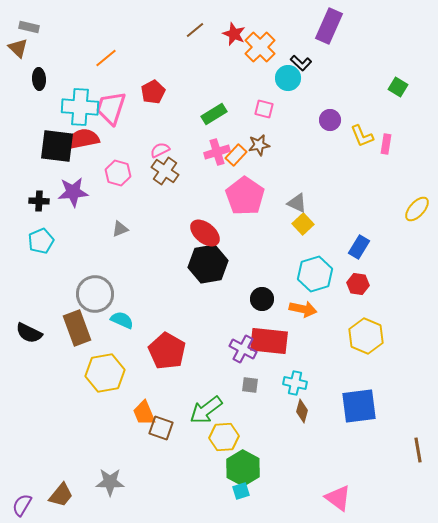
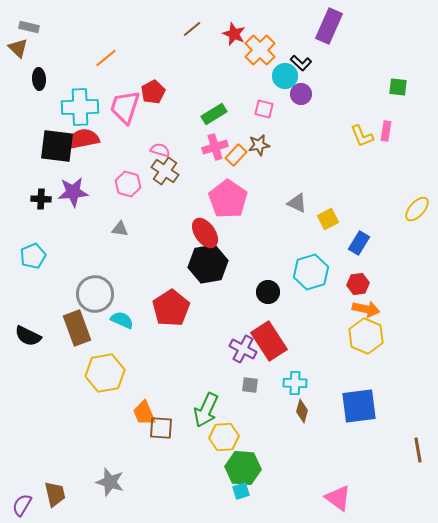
brown line at (195, 30): moved 3 px left, 1 px up
orange cross at (260, 47): moved 3 px down
cyan circle at (288, 78): moved 3 px left, 2 px up
green square at (398, 87): rotated 24 degrees counterclockwise
cyan cross at (80, 107): rotated 6 degrees counterclockwise
pink trapezoid at (111, 108): moved 14 px right, 1 px up
purple circle at (330, 120): moved 29 px left, 26 px up
pink rectangle at (386, 144): moved 13 px up
pink semicircle at (160, 150): rotated 42 degrees clockwise
pink cross at (217, 152): moved 2 px left, 5 px up
pink hexagon at (118, 173): moved 10 px right, 11 px down
pink pentagon at (245, 196): moved 17 px left, 3 px down
black cross at (39, 201): moved 2 px right, 2 px up
yellow square at (303, 224): moved 25 px right, 5 px up; rotated 15 degrees clockwise
gray triangle at (120, 229): rotated 30 degrees clockwise
red ellipse at (205, 233): rotated 16 degrees clockwise
cyan pentagon at (41, 241): moved 8 px left, 15 px down
blue rectangle at (359, 247): moved 4 px up
cyan hexagon at (315, 274): moved 4 px left, 2 px up
red hexagon at (358, 284): rotated 15 degrees counterclockwise
black circle at (262, 299): moved 6 px right, 7 px up
orange arrow at (303, 309): moved 63 px right
black semicircle at (29, 333): moved 1 px left, 3 px down
red rectangle at (269, 341): rotated 51 degrees clockwise
red pentagon at (167, 351): moved 4 px right, 43 px up; rotated 9 degrees clockwise
cyan cross at (295, 383): rotated 10 degrees counterclockwise
green arrow at (206, 410): rotated 28 degrees counterclockwise
brown square at (161, 428): rotated 15 degrees counterclockwise
green hexagon at (243, 468): rotated 24 degrees counterclockwise
gray star at (110, 482): rotated 16 degrees clockwise
brown trapezoid at (61, 495): moved 6 px left, 1 px up; rotated 52 degrees counterclockwise
